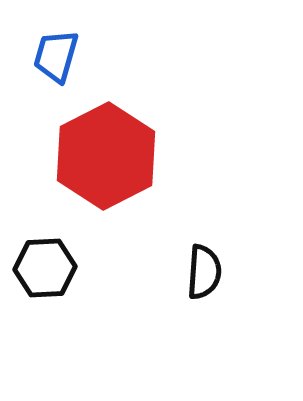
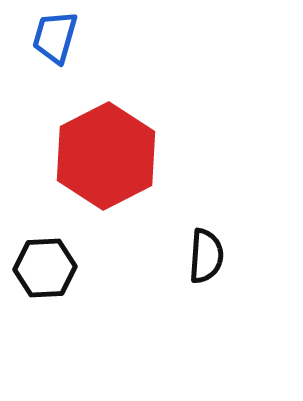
blue trapezoid: moved 1 px left, 19 px up
black semicircle: moved 2 px right, 16 px up
